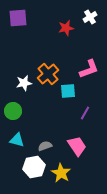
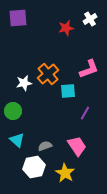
white cross: moved 2 px down
cyan triangle: rotated 28 degrees clockwise
yellow star: moved 4 px right
